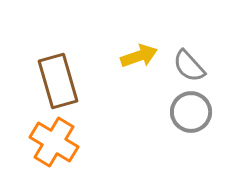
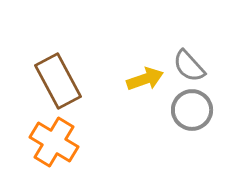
yellow arrow: moved 6 px right, 23 px down
brown rectangle: rotated 12 degrees counterclockwise
gray circle: moved 1 px right, 2 px up
